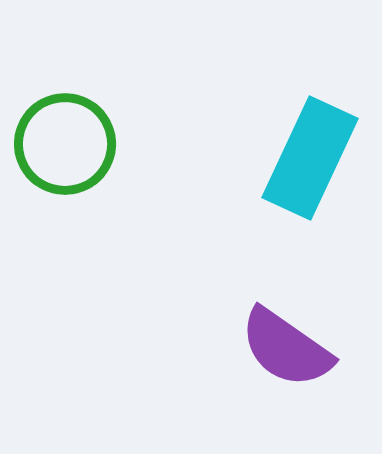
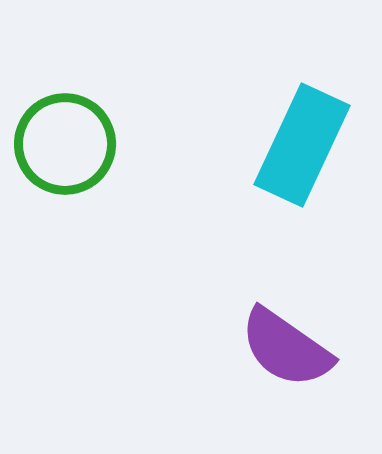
cyan rectangle: moved 8 px left, 13 px up
